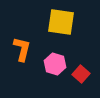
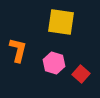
orange L-shape: moved 4 px left, 1 px down
pink hexagon: moved 1 px left, 1 px up
